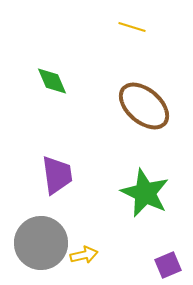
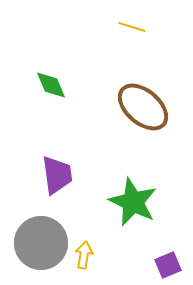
green diamond: moved 1 px left, 4 px down
brown ellipse: moved 1 px left, 1 px down
green star: moved 12 px left, 9 px down
yellow arrow: rotated 68 degrees counterclockwise
